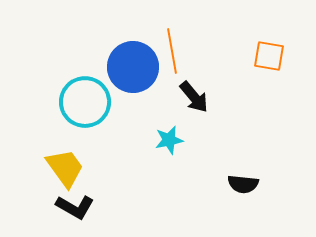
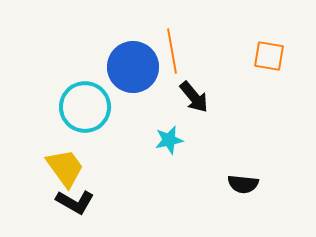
cyan circle: moved 5 px down
black L-shape: moved 5 px up
